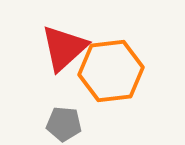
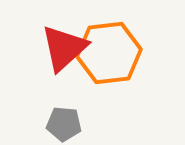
orange hexagon: moved 2 px left, 18 px up
